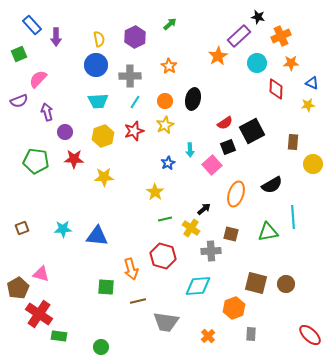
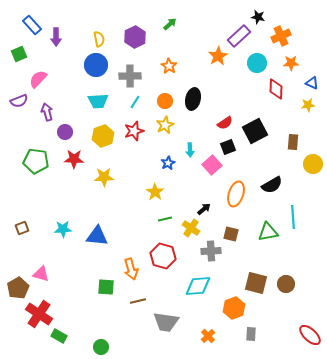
black square at (252, 131): moved 3 px right
green rectangle at (59, 336): rotated 21 degrees clockwise
